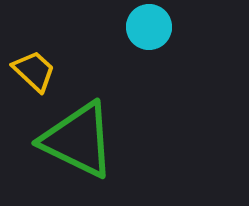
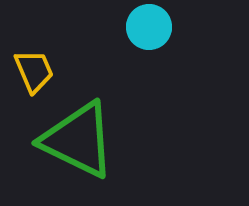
yellow trapezoid: rotated 24 degrees clockwise
